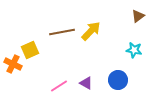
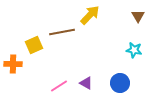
brown triangle: rotated 24 degrees counterclockwise
yellow arrow: moved 1 px left, 16 px up
yellow square: moved 4 px right, 5 px up
orange cross: rotated 24 degrees counterclockwise
blue circle: moved 2 px right, 3 px down
